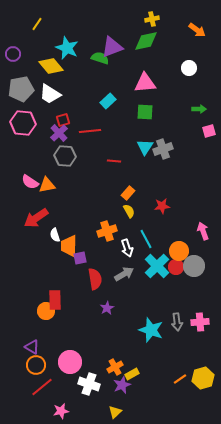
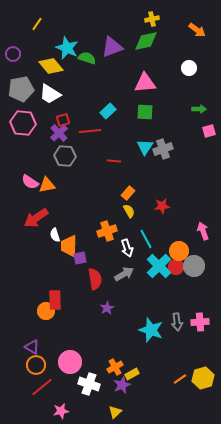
green semicircle at (100, 58): moved 13 px left
cyan rectangle at (108, 101): moved 10 px down
cyan cross at (157, 266): moved 2 px right
